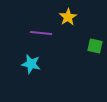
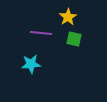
green square: moved 21 px left, 7 px up
cyan star: rotated 18 degrees counterclockwise
